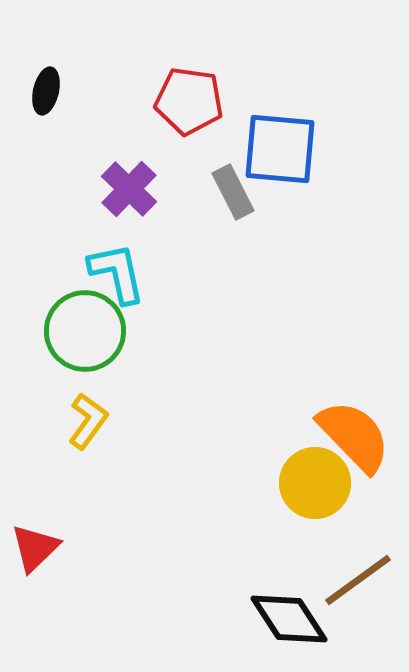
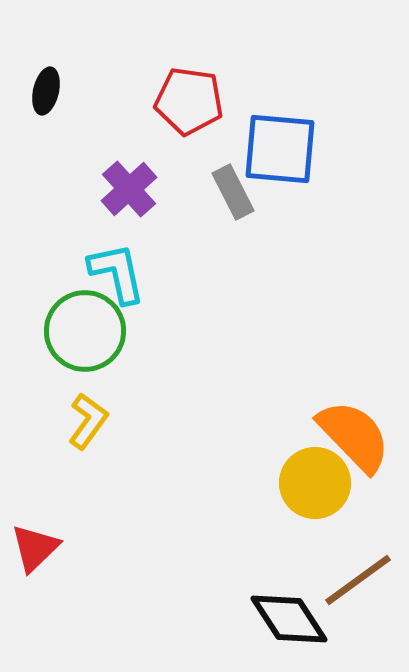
purple cross: rotated 4 degrees clockwise
